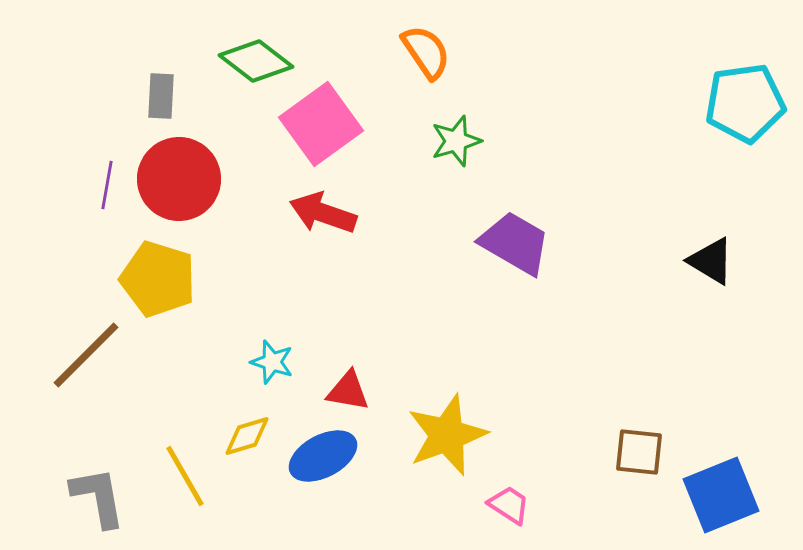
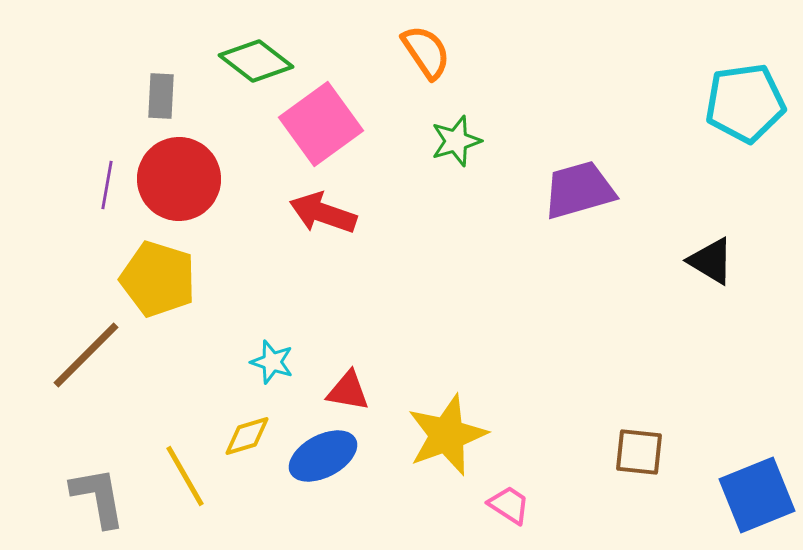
purple trapezoid: moved 64 px right, 53 px up; rotated 46 degrees counterclockwise
blue square: moved 36 px right
